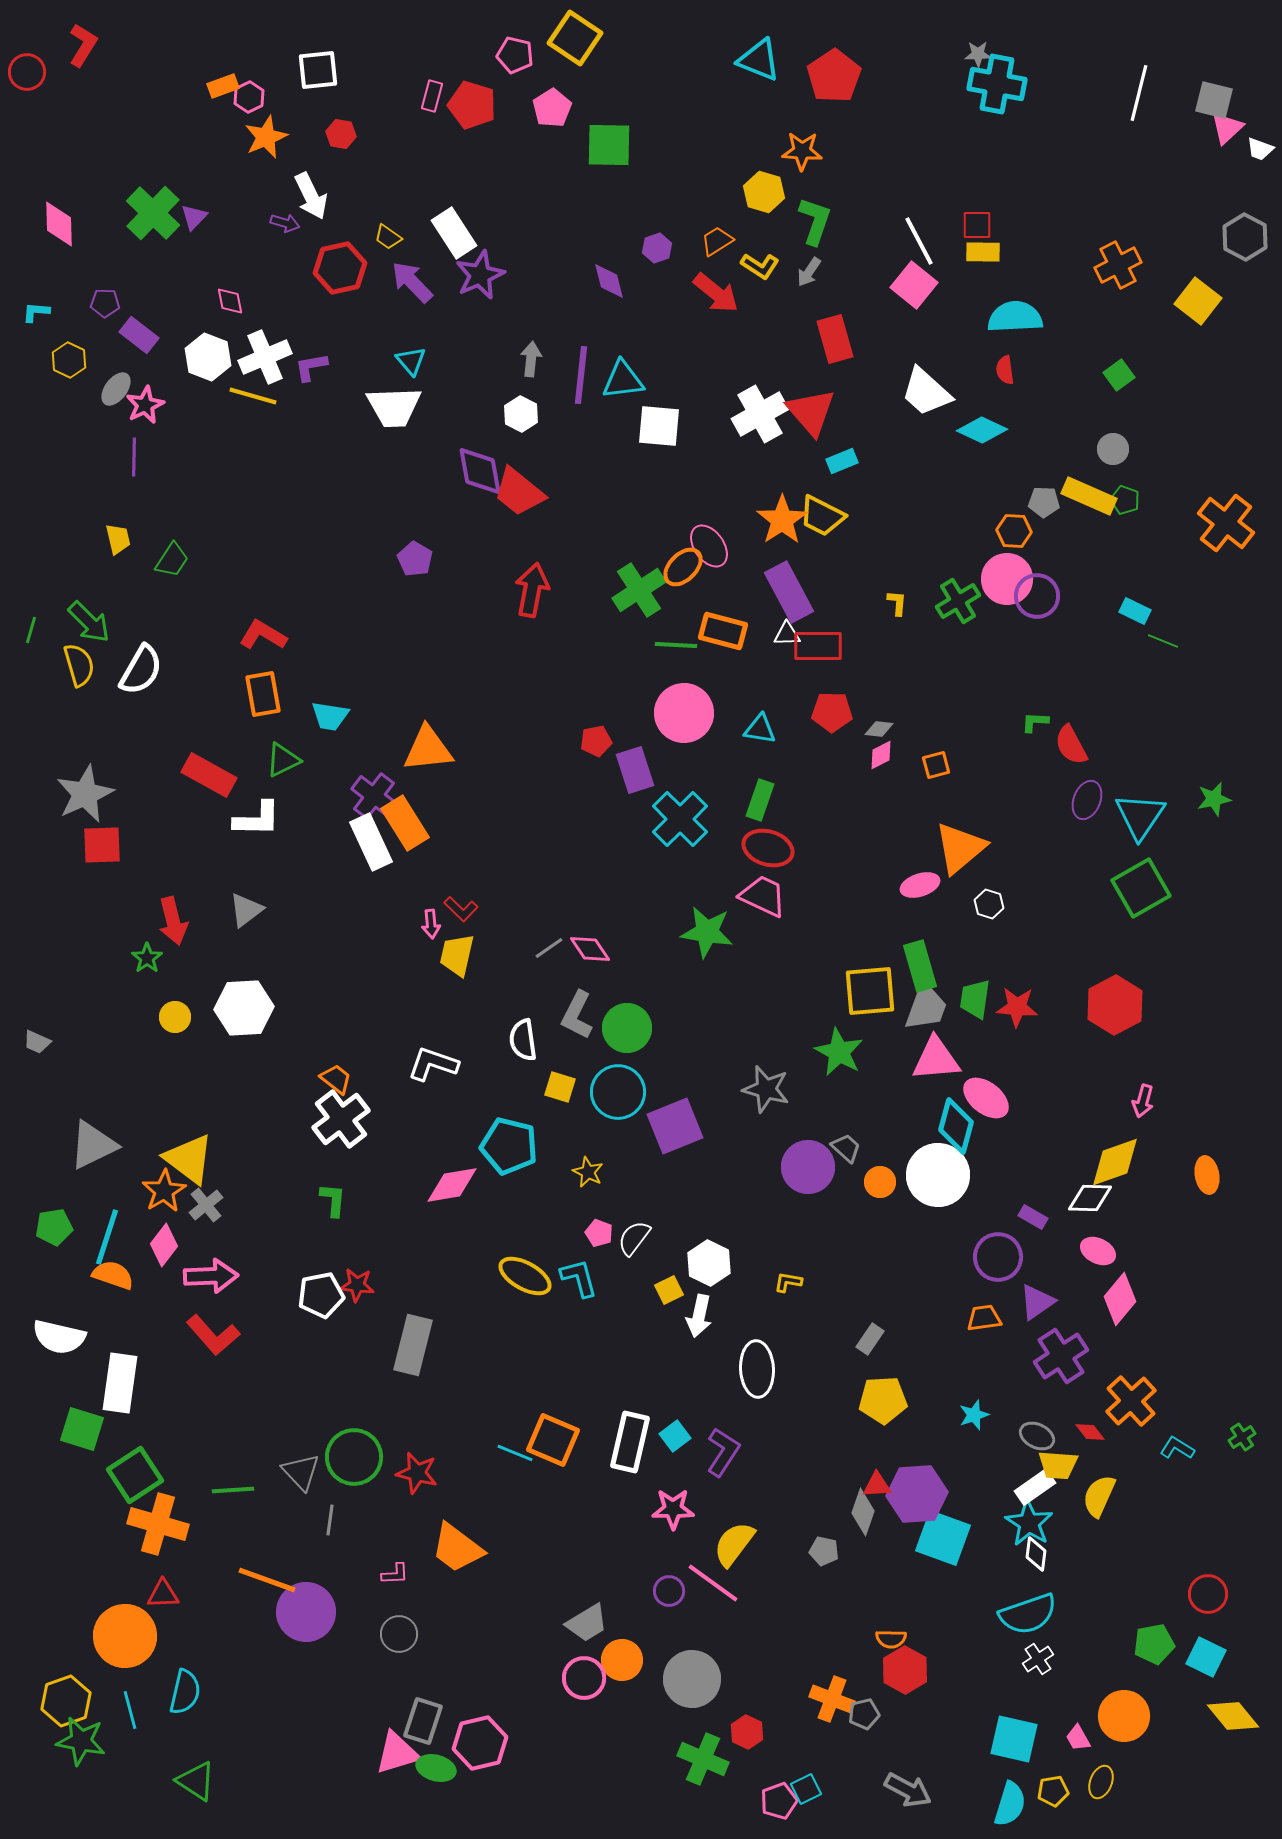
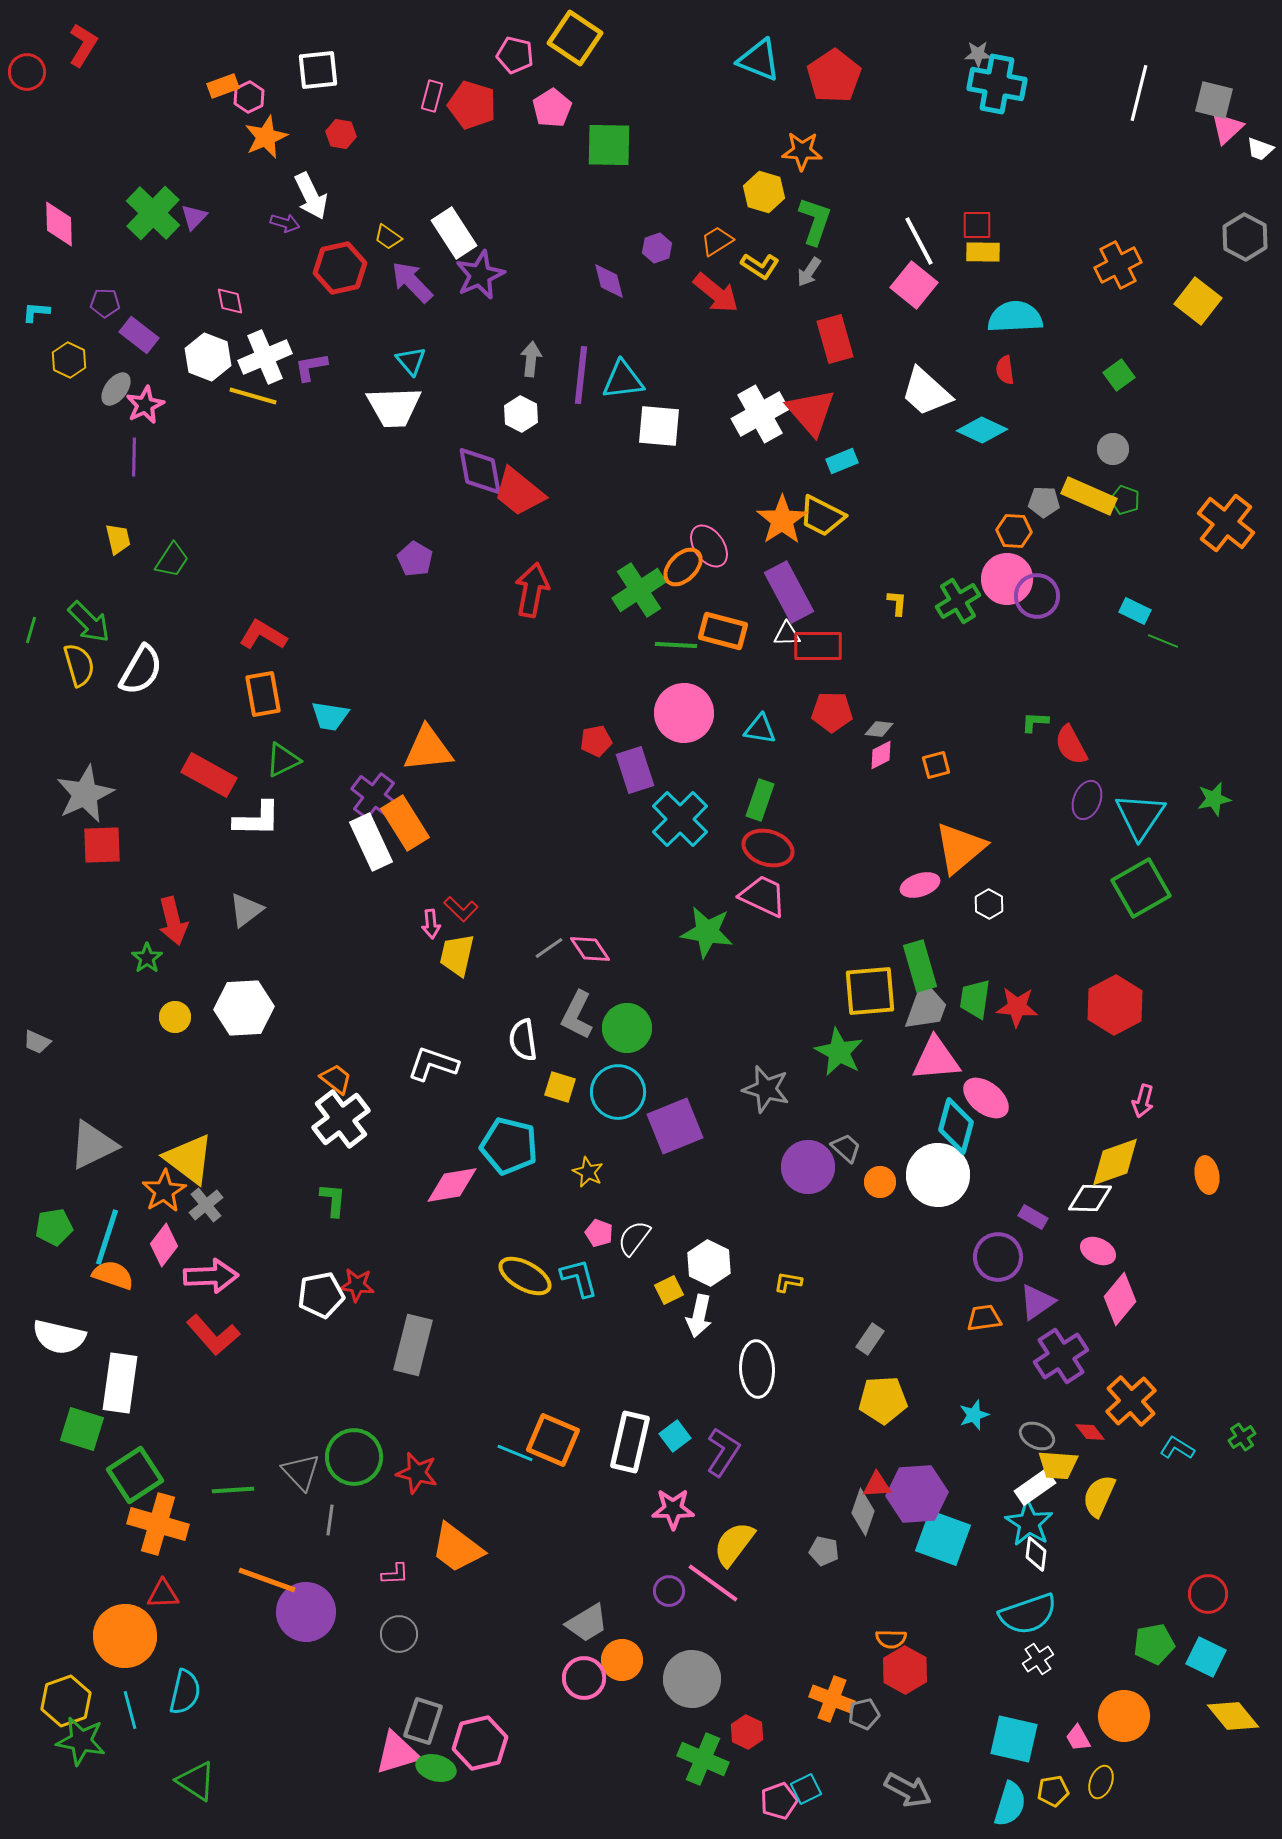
white hexagon at (989, 904): rotated 12 degrees clockwise
